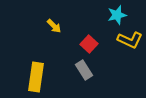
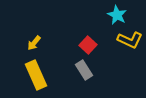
cyan star: rotated 30 degrees counterclockwise
yellow arrow: moved 20 px left, 17 px down; rotated 84 degrees clockwise
red square: moved 1 px left, 1 px down
yellow rectangle: moved 2 px up; rotated 32 degrees counterclockwise
